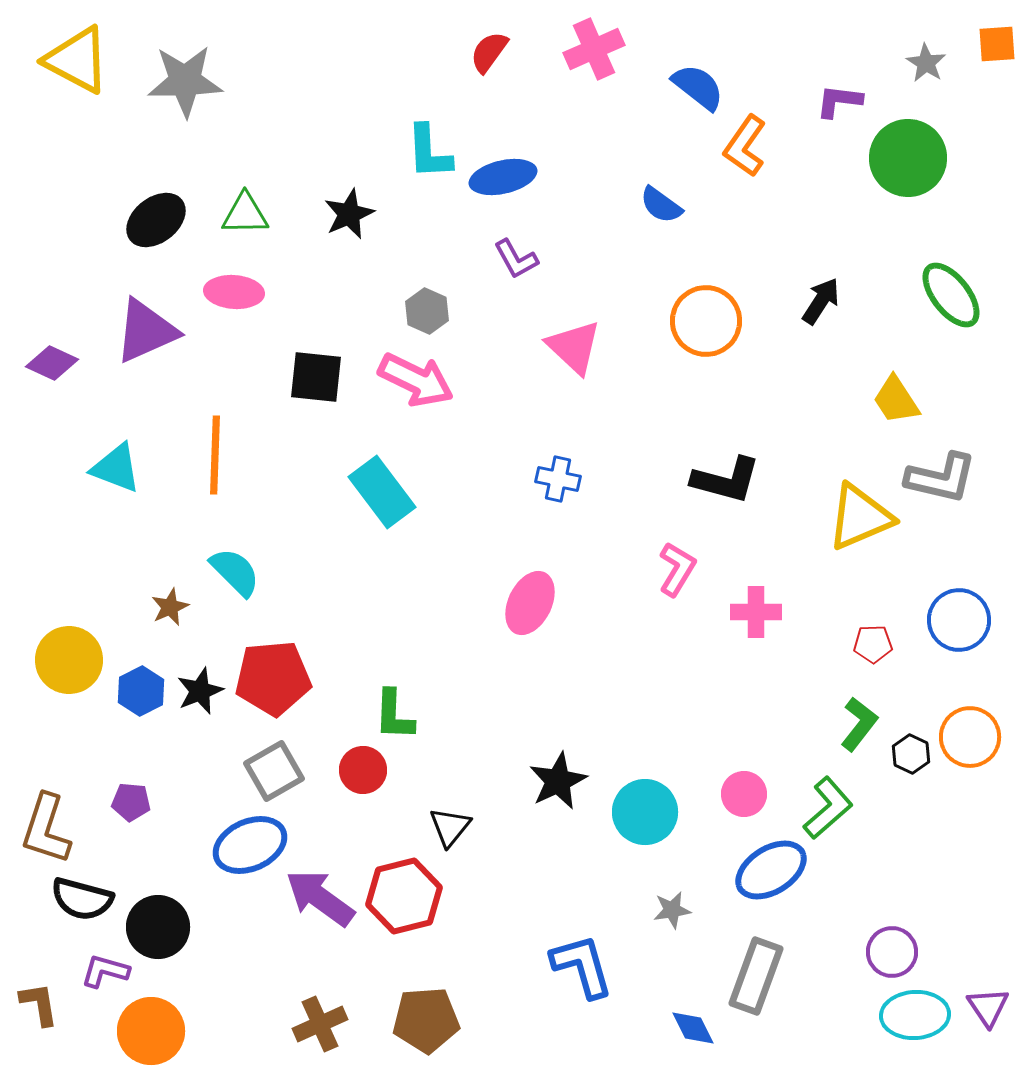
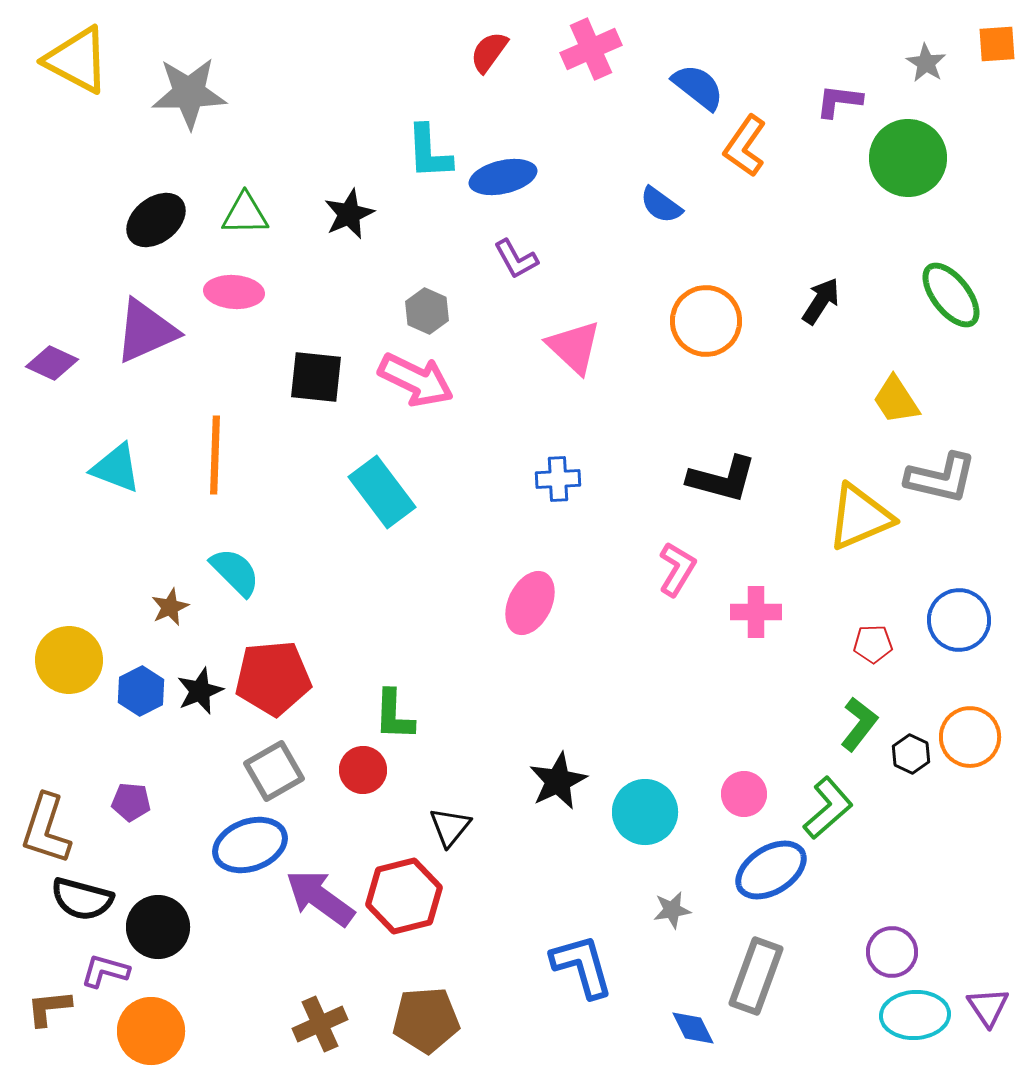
pink cross at (594, 49): moved 3 px left
gray star at (185, 81): moved 4 px right, 12 px down
blue cross at (558, 479): rotated 15 degrees counterclockwise
black L-shape at (726, 480): moved 4 px left, 1 px up
blue ellipse at (250, 845): rotated 4 degrees clockwise
brown L-shape at (39, 1004): moved 10 px right, 4 px down; rotated 87 degrees counterclockwise
